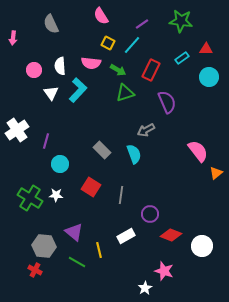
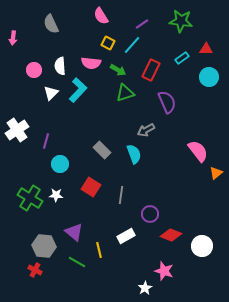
white triangle at (51, 93): rotated 21 degrees clockwise
